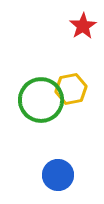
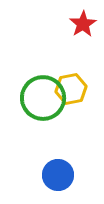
red star: moved 2 px up
green circle: moved 2 px right, 2 px up
